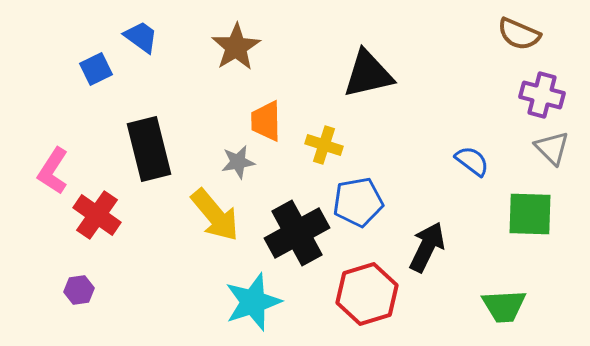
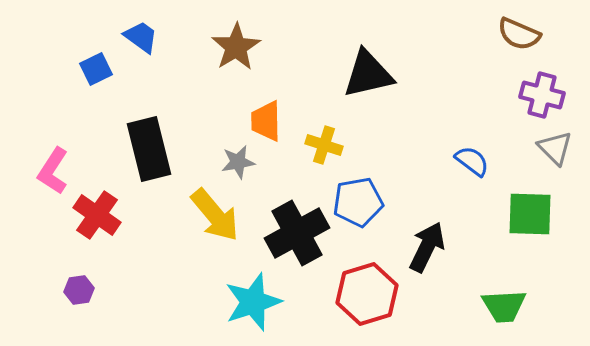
gray triangle: moved 3 px right
